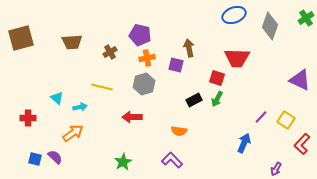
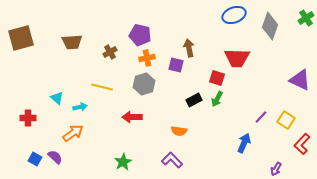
blue square: rotated 16 degrees clockwise
